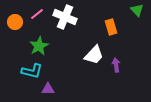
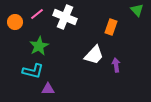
orange rectangle: rotated 35 degrees clockwise
cyan L-shape: moved 1 px right
